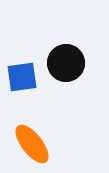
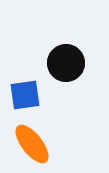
blue square: moved 3 px right, 18 px down
